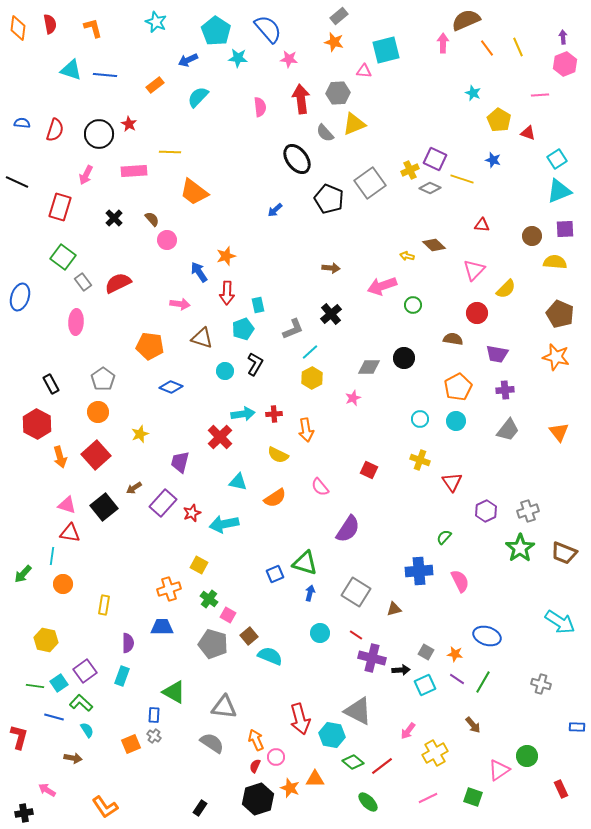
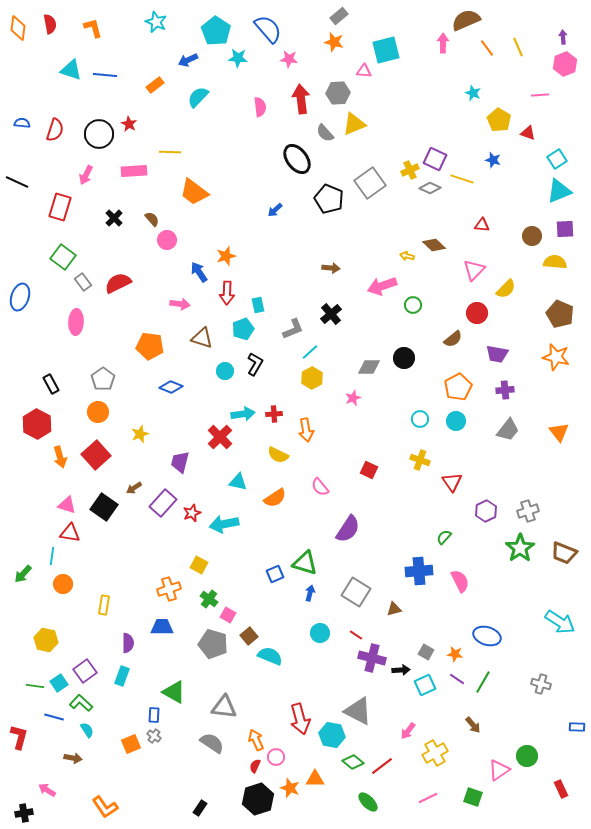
brown semicircle at (453, 339): rotated 132 degrees clockwise
black square at (104, 507): rotated 16 degrees counterclockwise
